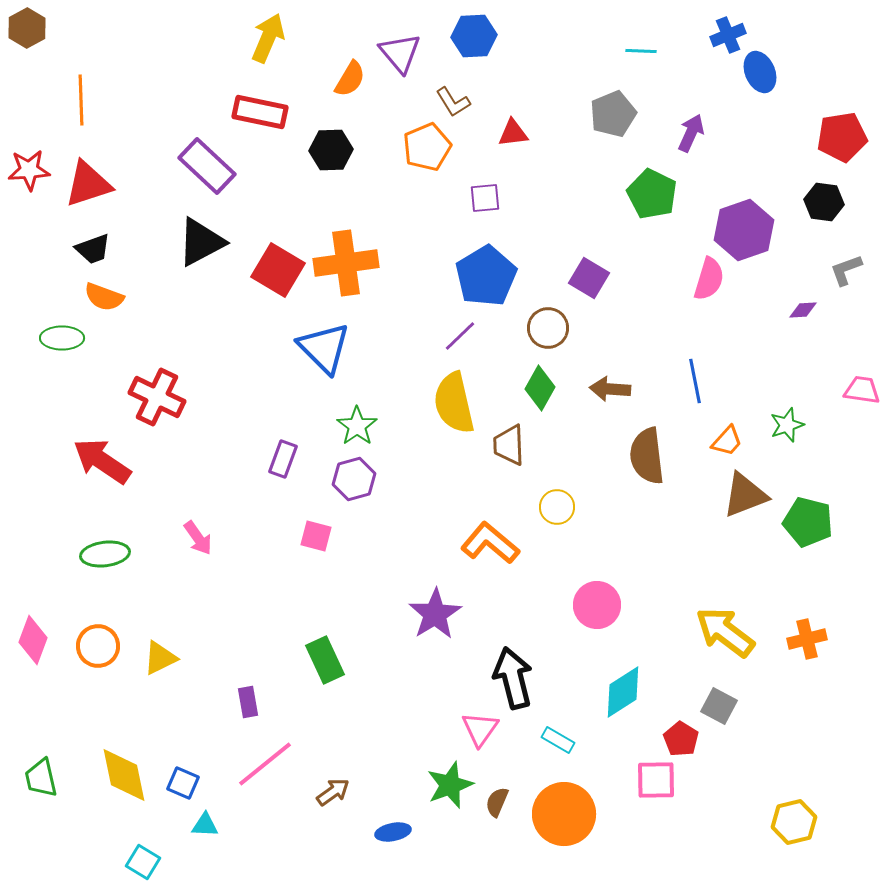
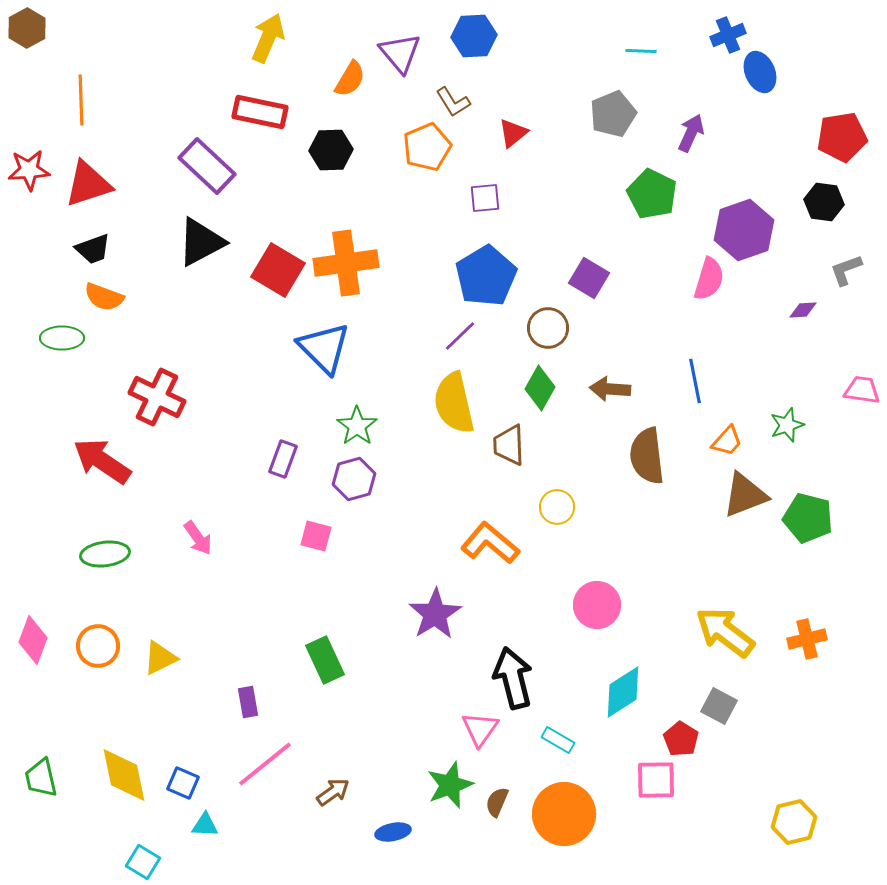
red triangle at (513, 133): rotated 32 degrees counterclockwise
green pentagon at (808, 522): moved 4 px up
